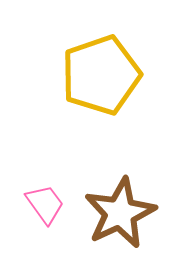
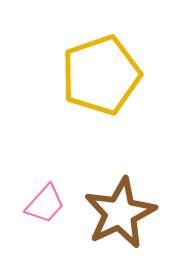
pink trapezoid: rotated 78 degrees clockwise
